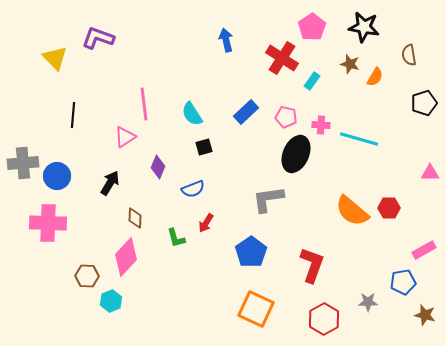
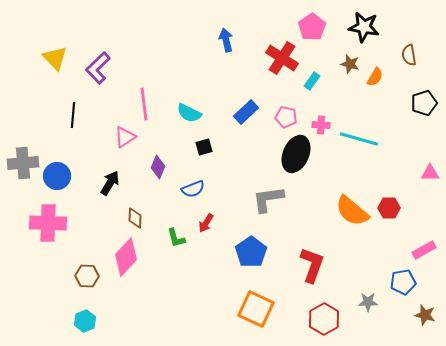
purple L-shape at (98, 38): moved 30 px down; rotated 64 degrees counterclockwise
cyan semicircle at (192, 114): moved 3 px left, 1 px up; rotated 30 degrees counterclockwise
cyan hexagon at (111, 301): moved 26 px left, 20 px down
